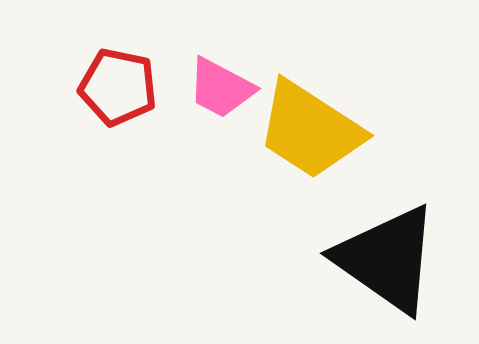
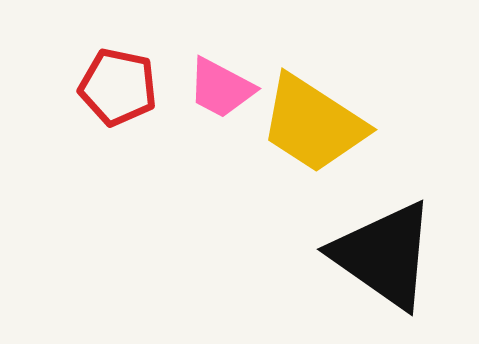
yellow trapezoid: moved 3 px right, 6 px up
black triangle: moved 3 px left, 4 px up
